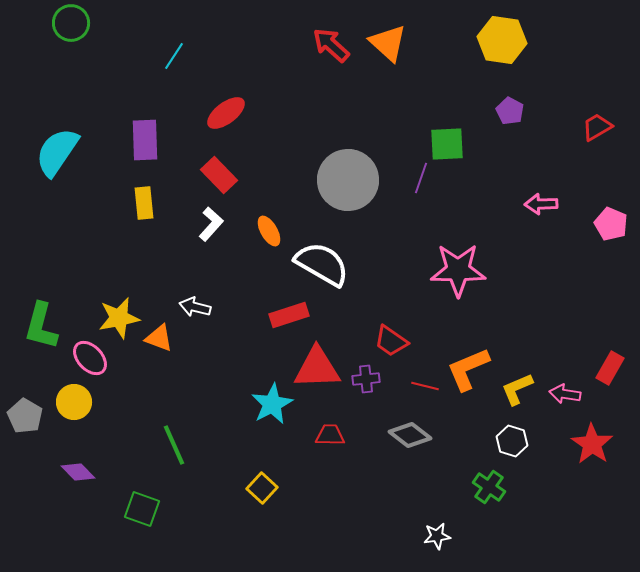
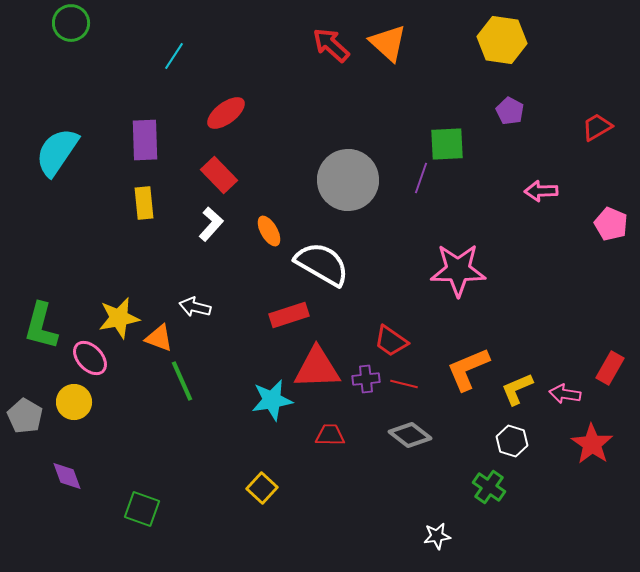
pink arrow at (541, 204): moved 13 px up
red line at (425, 386): moved 21 px left, 2 px up
cyan star at (272, 404): moved 4 px up; rotated 18 degrees clockwise
green line at (174, 445): moved 8 px right, 64 px up
purple diamond at (78, 472): moved 11 px left, 4 px down; rotated 24 degrees clockwise
